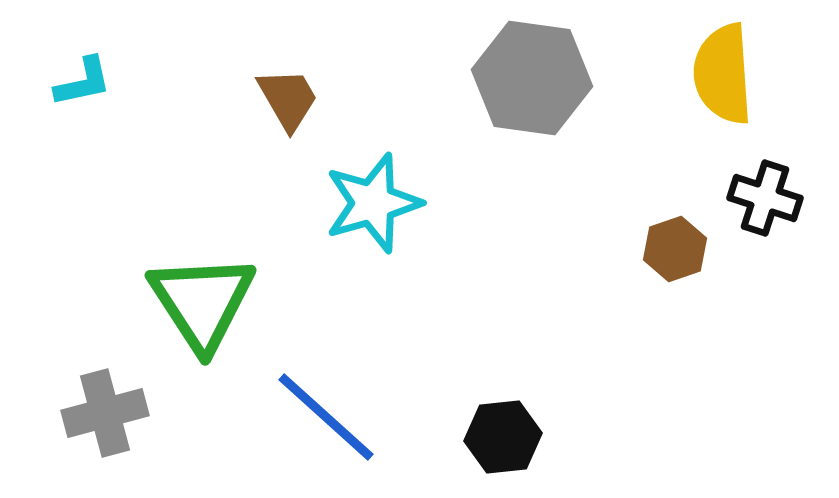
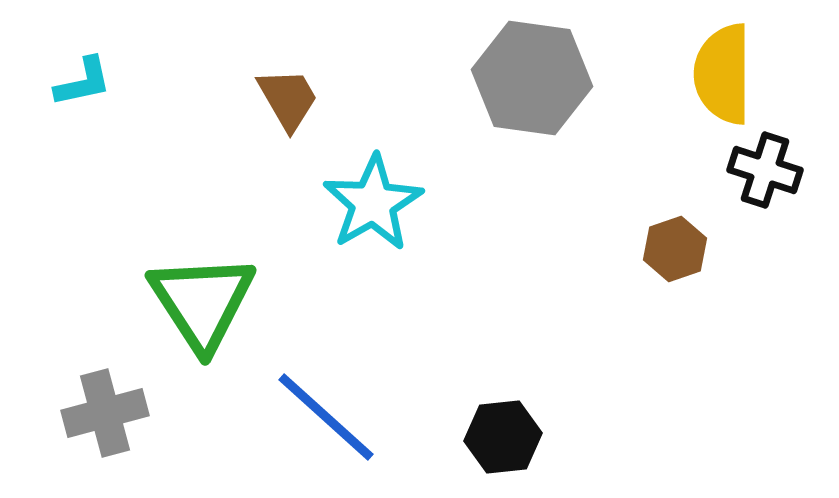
yellow semicircle: rotated 4 degrees clockwise
black cross: moved 28 px up
cyan star: rotated 14 degrees counterclockwise
